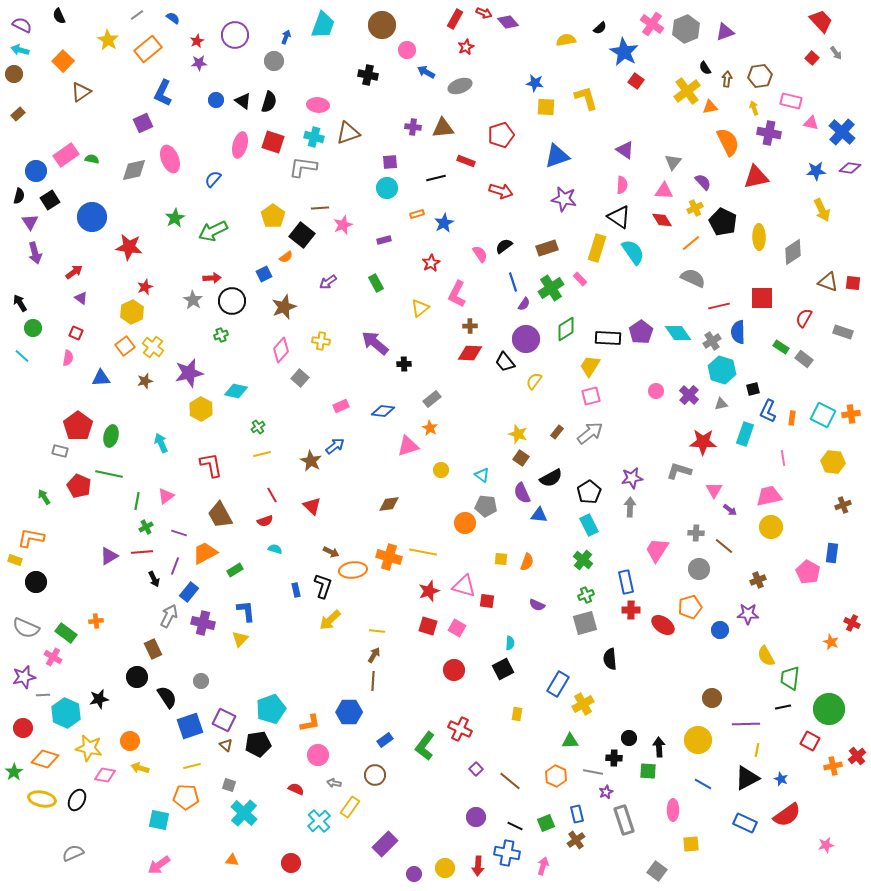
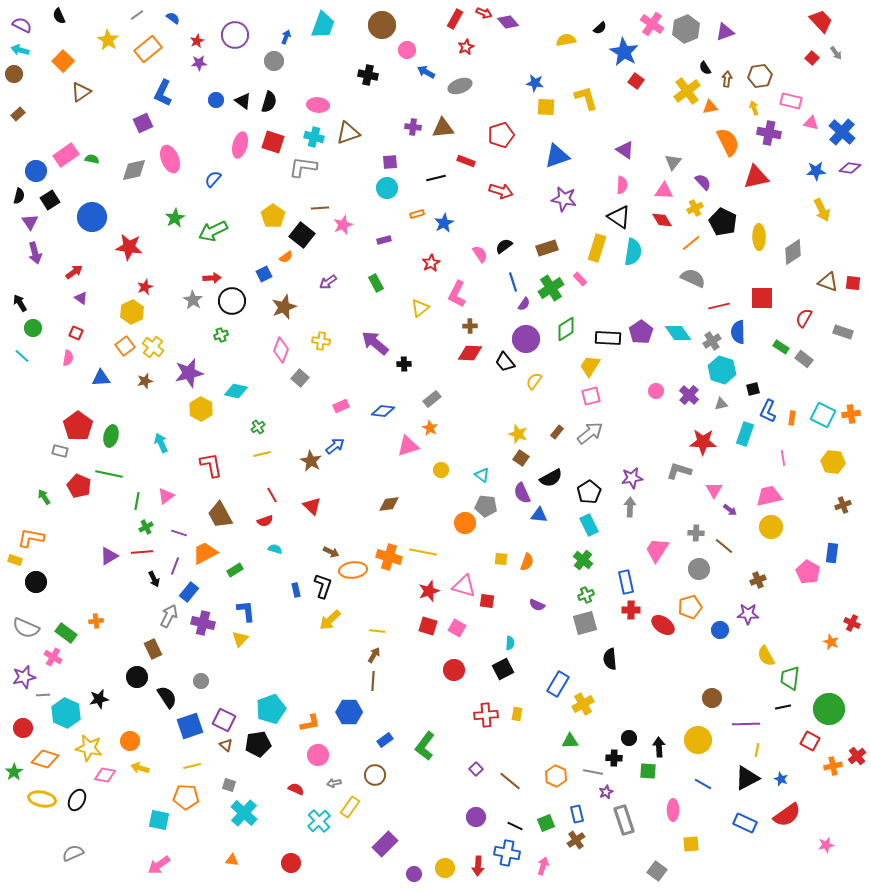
cyan semicircle at (633, 252): rotated 44 degrees clockwise
pink diamond at (281, 350): rotated 20 degrees counterclockwise
red cross at (460, 729): moved 26 px right, 14 px up; rotated 30 degrees counterclockwise
gray arrow at (334, 783): rotated 24 degrees counterclockwise
